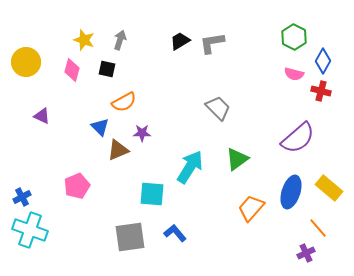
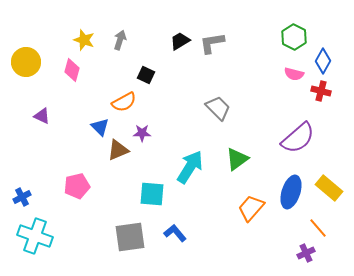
black square: moved 39 px right, 6 px down; rotated 12 degrees clockwise
pink pentagon: rotated 10 degrees clockwise
cyan cross: moved 5 px right, 6 px down
